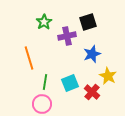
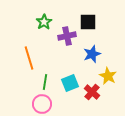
black square: rotated 18 degrees clockwise
